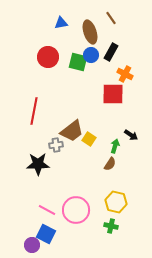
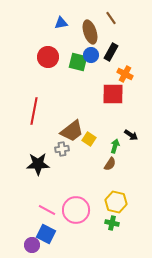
gray cross: moved 6 px right, 4 px down
green cross: moved 1 px right, 3 px up
